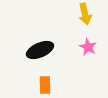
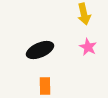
yellow arrow: moved 1 px left
orange rectangle: moved 1 px down
